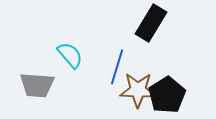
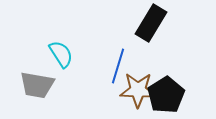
cyan semicircle: moved 9 px left, 1 px up; rotated 8 degrees clockwise
blue line: moved 1 px right, 1 px up
gray trapezoid: rotated 6 degrees clockwise
black pentagon: moved 1 px left
